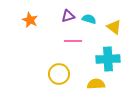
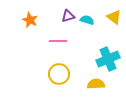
cyan semicircle: moved 2 px left, 1 px down
yellow triangle: moved 10 px up
pink line: moved 15 px left
cyan cross: rotated 20 degrees counterclockwise
